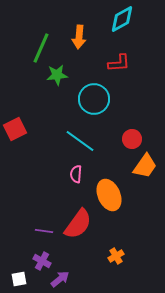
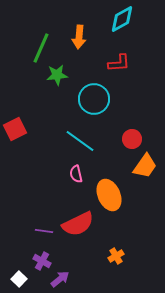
pink semicircle: rotated 18 degrees counterclockwise
red semicircle: rotated 28 degrees clockwise
white square: rotated 35 degrees counterclockwise
